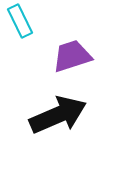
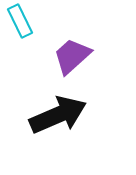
purple trapezoid: rotated 24 degrees counterclockwise
